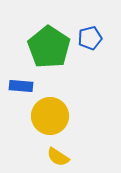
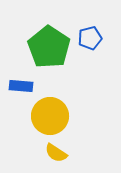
yellow semicircle: moved 2 px left, 4 px up
